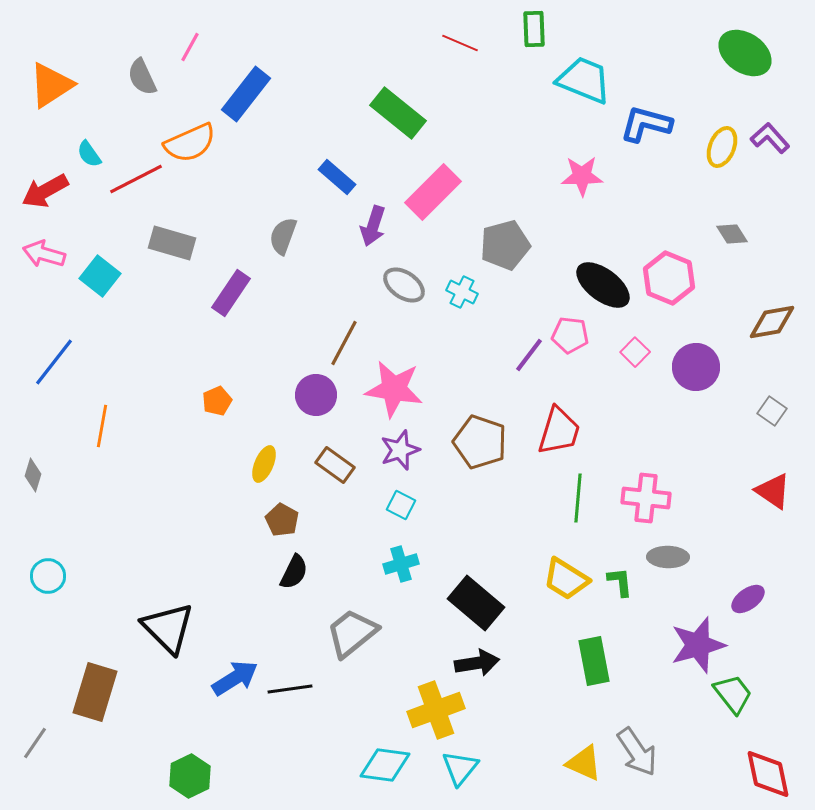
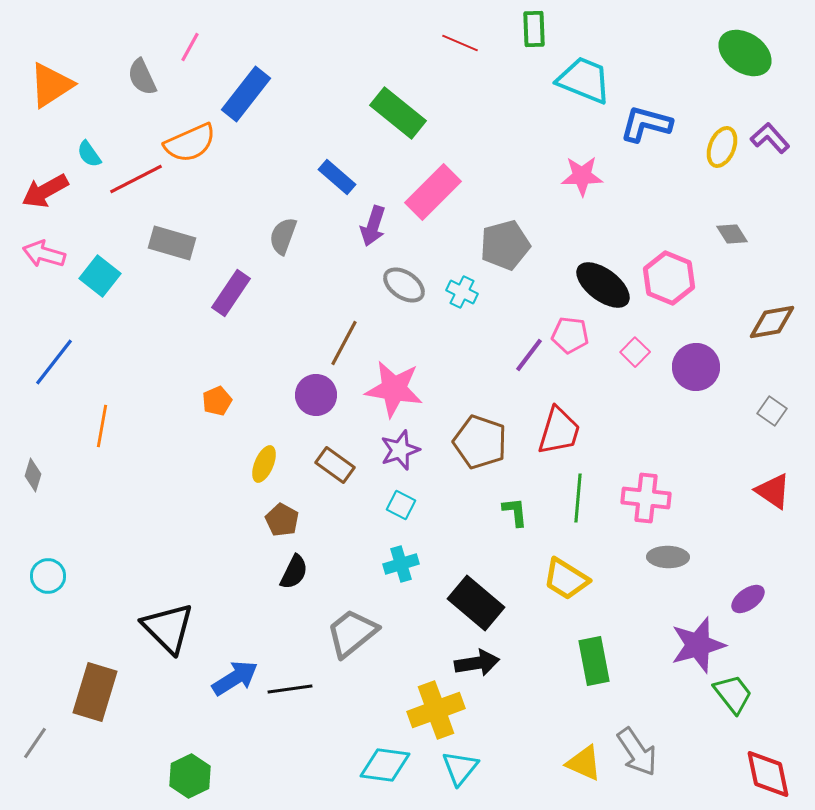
green L-shape at (620, 582): moved 105 px left, 70 px up
